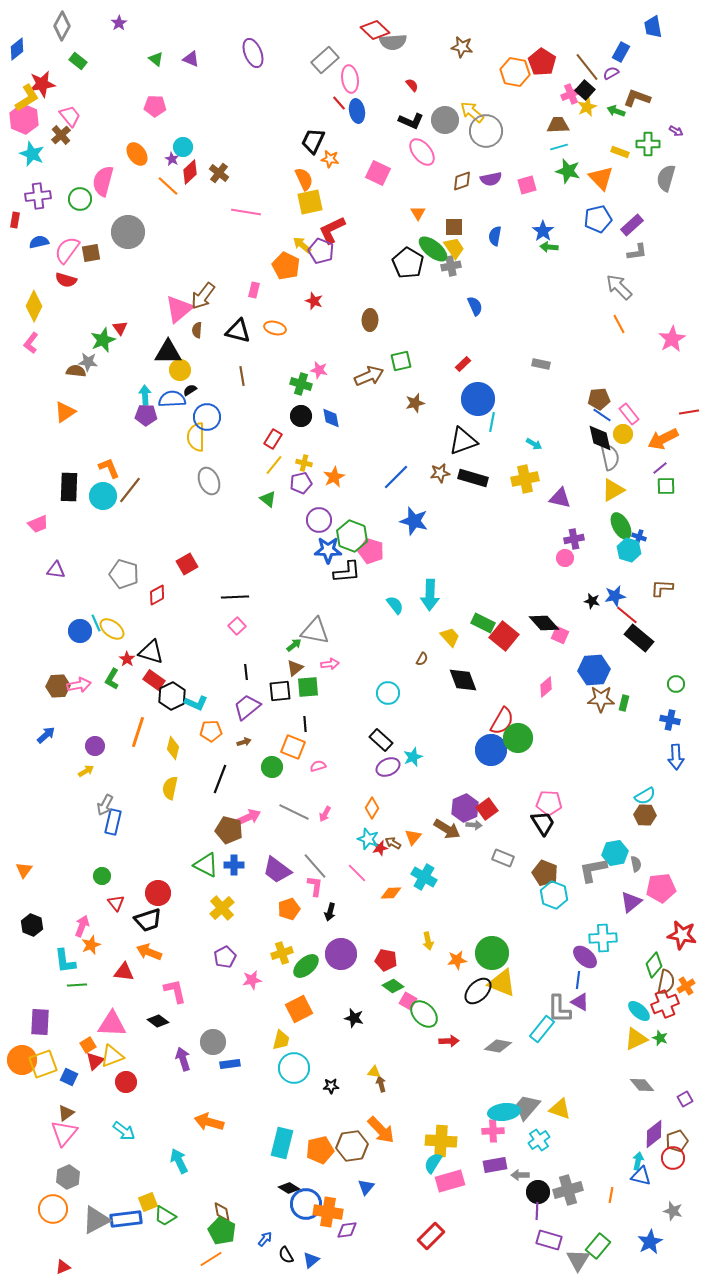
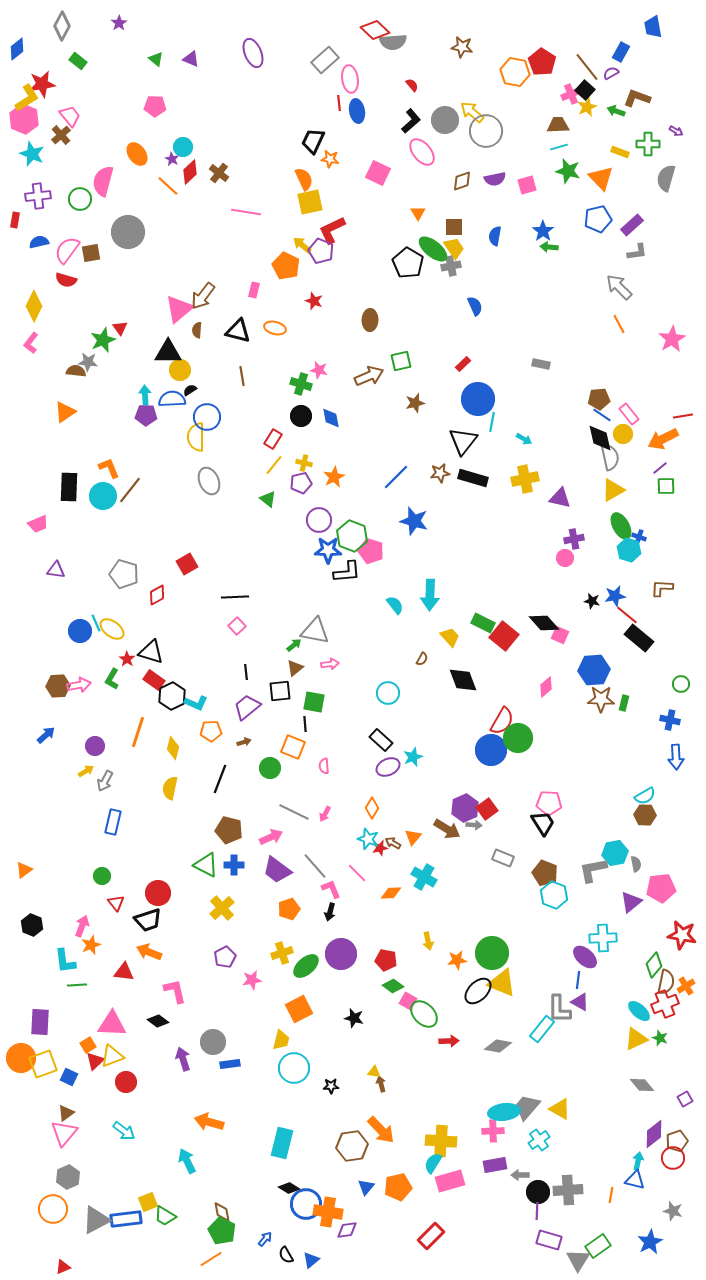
red line at (339, 103): rotated 35 degrees clockwise
black L-shape at (411, 121): rotated 65 degrees counterclockwise
purple semicircle at (491, 179): moved 4 px right
red line at (689, 412): moved 6 px left, 4 px down
black triangle at (463, 441): rotated 32 degrees counterclockwise
cyan arrow at (534, 444): moved 10 px left, 5 px up
green circle at (676, 684): moved 5 px right
green square at (308, 687): moved 6 px right, 15 px down; rotated 15 degrees clockwise
pink semicircle at (318, 766): moved 6 px right; rotated 77 degrees counterclockwise
green circle at (272, 767): moved 2 px left, 1 px down
gray arrow at (105, 805): moved 24 px up
pink arrow at (249, 817): moved 22 px right, 20 px down
orange triangle at (24, 870): rotated 18 degrees clockwise
pink L-shape at (315, 886): moved 16 px right, 3 px down; rotated 30 degrees counterclockwise
orange circle at (22, 1060): moved 1 px left, 2 px up
yellow triangle at (560, 1109): rotated 10 degrees clockwise
orange pentagon at (320, 1150): moved 78 px right, 37 px down
cyan arrow at (179, 1161): moved 8 px right
blue triangle at (641, 1176): moved 6 px left, 4 px down
gray cross at (568, 1190): rotated 12 degrees clockwise
green rectangle at (598, 1246): rotated 15 degrees clockwise
